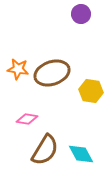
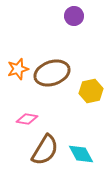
purple circle: moved 7 px left, 2 px down
orange star: rotated 25 degrees counterclockwise
yellow hexagon: rotated 20 degrees counterclockwise
